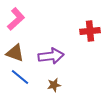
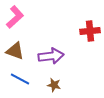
pink L-shape: moved 1 px left, 2 px up
brown triangle: moved 2 px up
blue line: moved 2 px down; rotated 12 degrees counterclockwise
brown star: rotated 24 degrees clockwise
